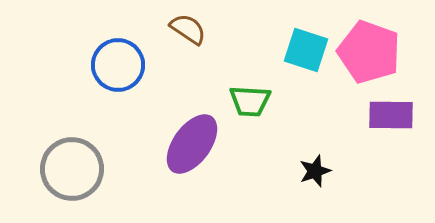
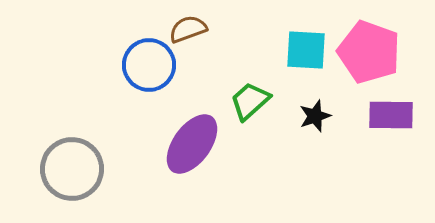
brown semicircle: rotated 54 degrees counterclockwise
cyan square: rotated 15 degrees counterclockwise
blue circle: moved 31 px right
green trapezoid: rotated 135 degrees clockwise
black star: moved 55 px up
